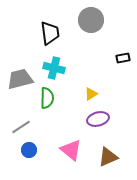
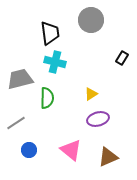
black rectangle: moved 1 px left; rotated 48 degrees counterclockwise
cyan cross: moved 1 px right, 6 px up
gray line: moved 5 px left, 4 px up
